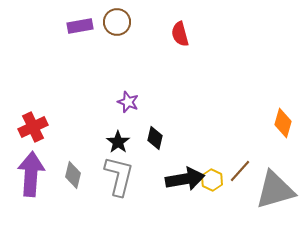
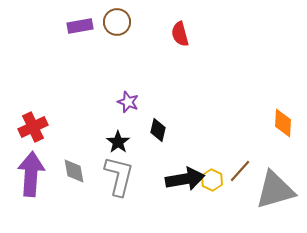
orange diamond: rotated 12 degrees counterclockwise
black diamond: moved 3 px right, 8 px up
gray diamond: moved 1 px right, 4 px up; rotated 24 degrees counterclockwise
